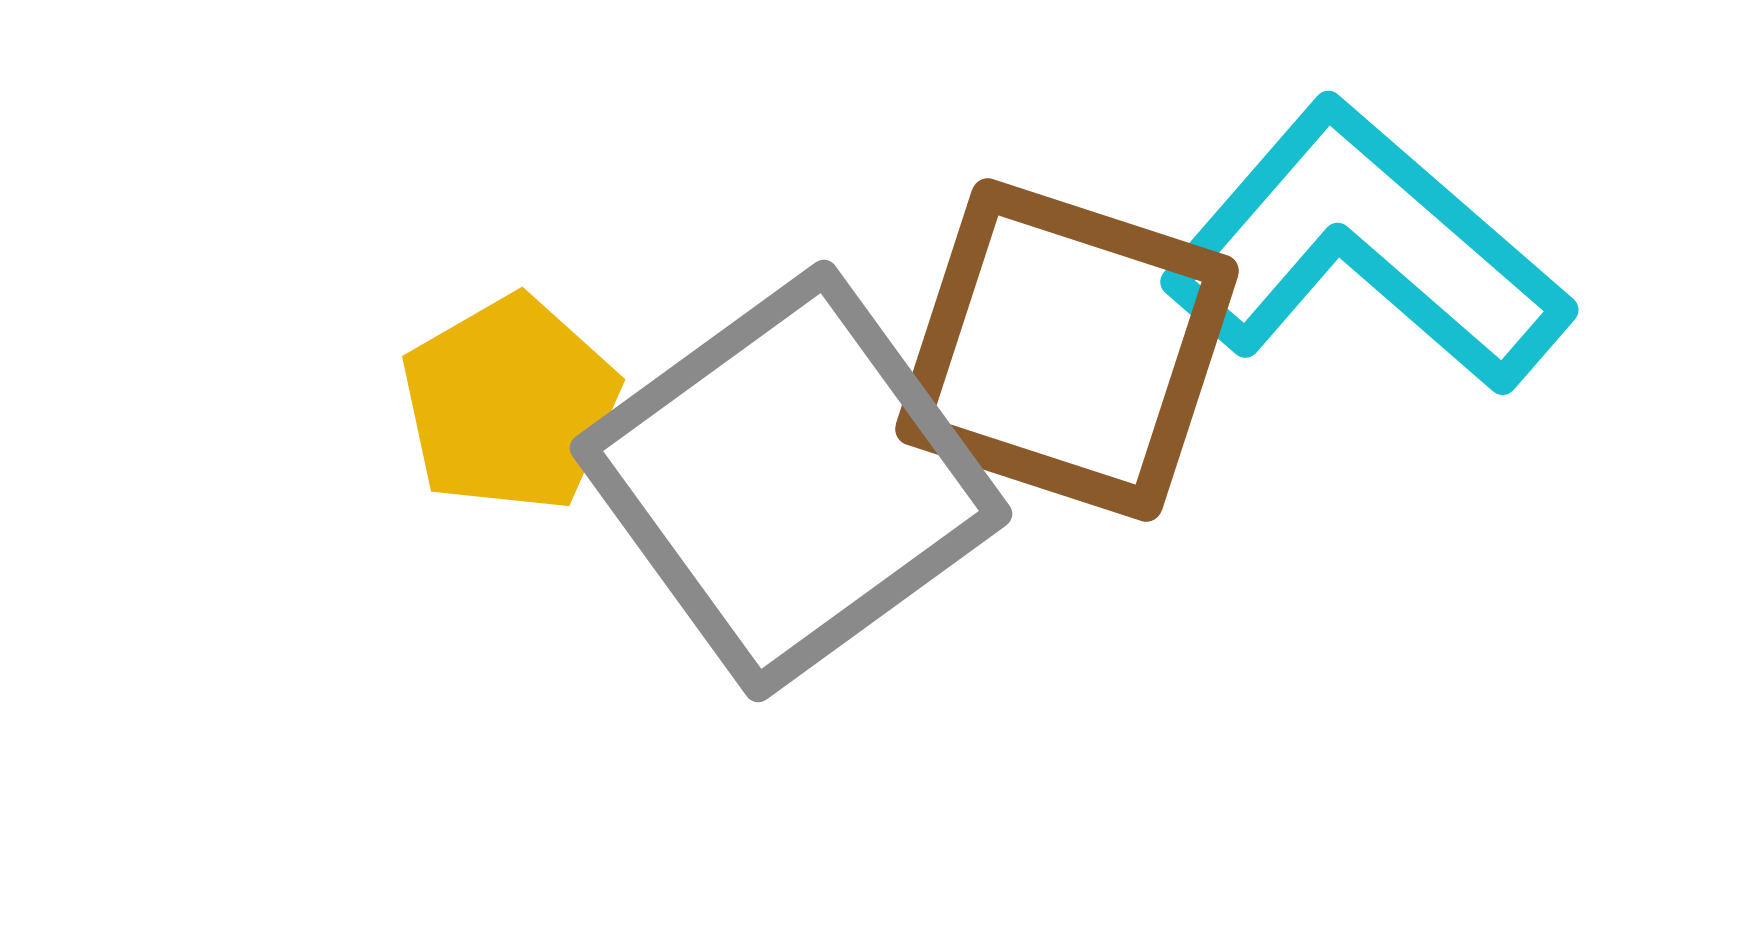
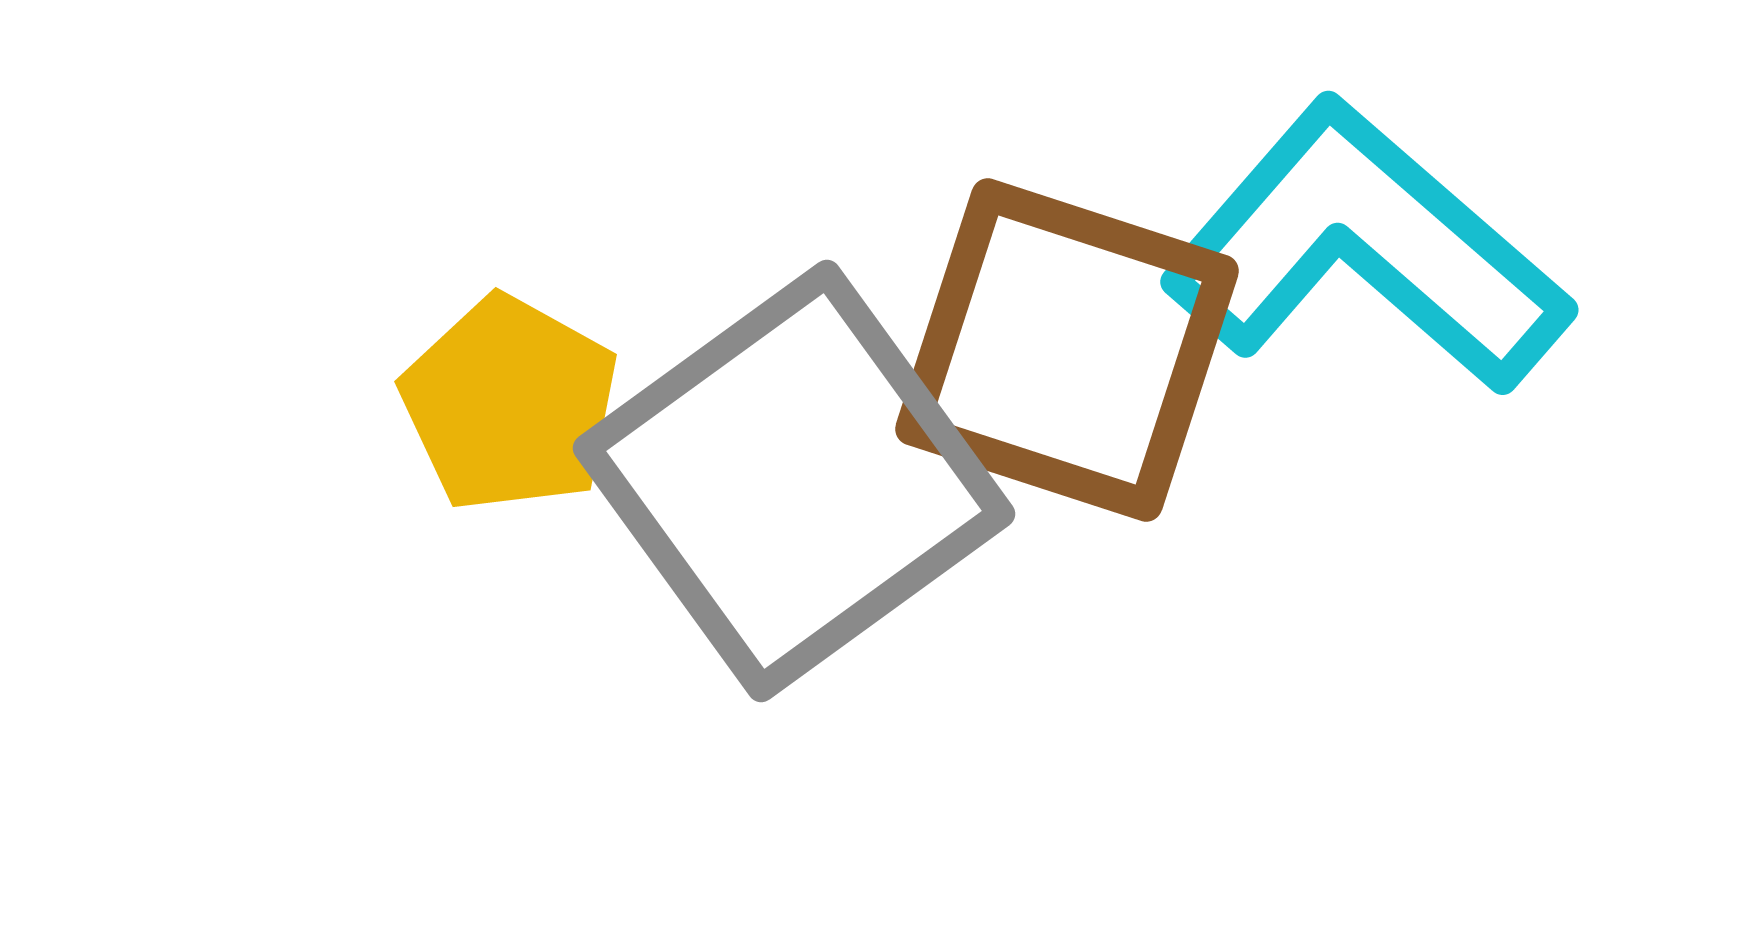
yellow pentagon: rotated 13 degrees counterclockwise
gray square: moved 3 px right
